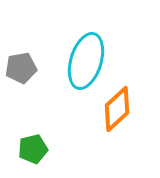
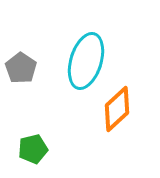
gray pentagon: rotated 28 degrees counterclockwise
